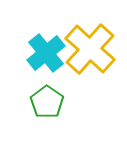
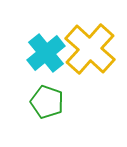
green pentagon: rotated 16 degrees counterclockwise
